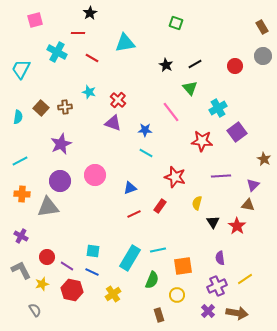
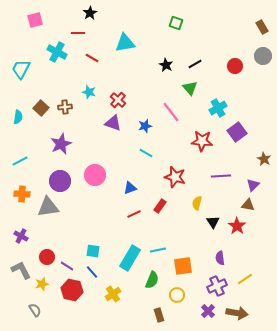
blue star at (145, 130): moved 4 px up; rotated 16 degrees counterclockwise
blue line at (92, 272): rotated 24 degrees clockwise
